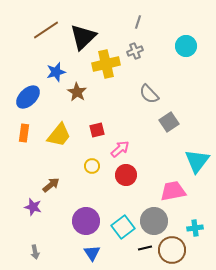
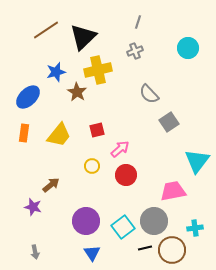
cyan circle: moved 2 px right, 2 px down
yellow cross: moved 8 px left, 6 px down
